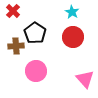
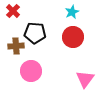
cyan star: rotated 16 degrees clockwise
black pentagon: rotated 30 degrees counterclockwise
pink circle: moved 5 px left
pink triangle: rotated 18 degrees clockwise
